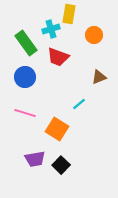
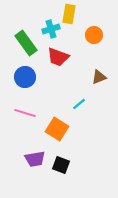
black square: rotated 24 degrees counterclockwise
